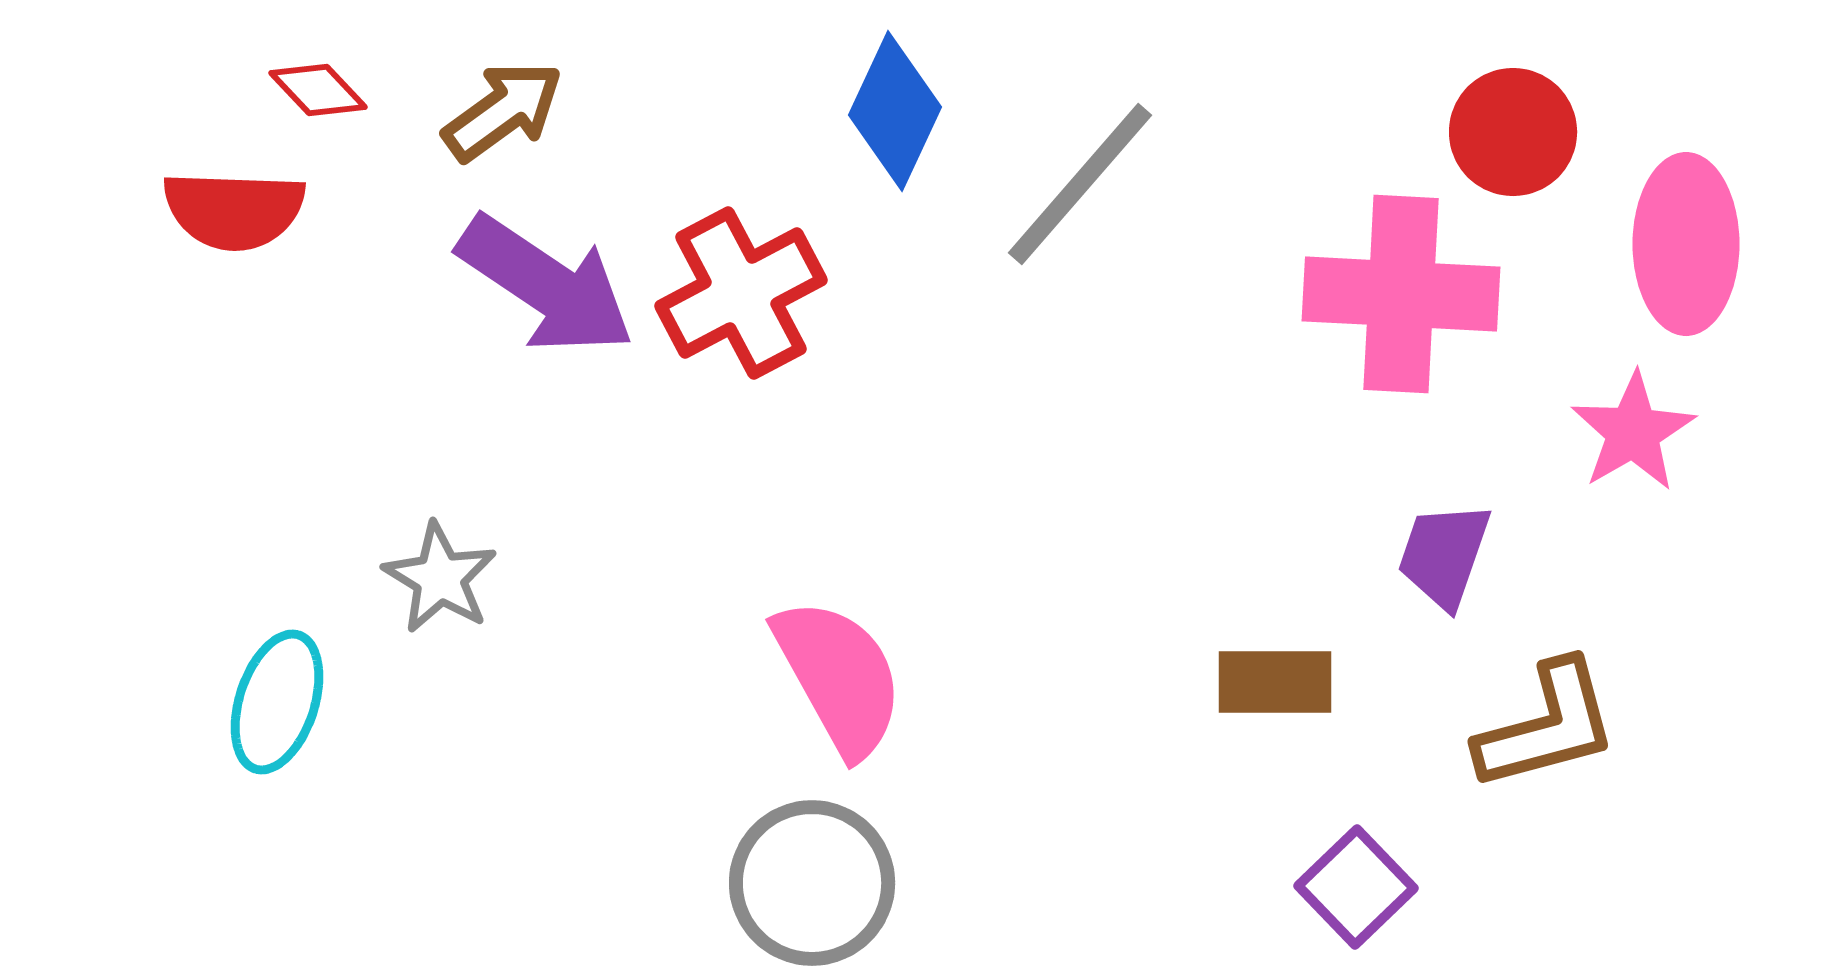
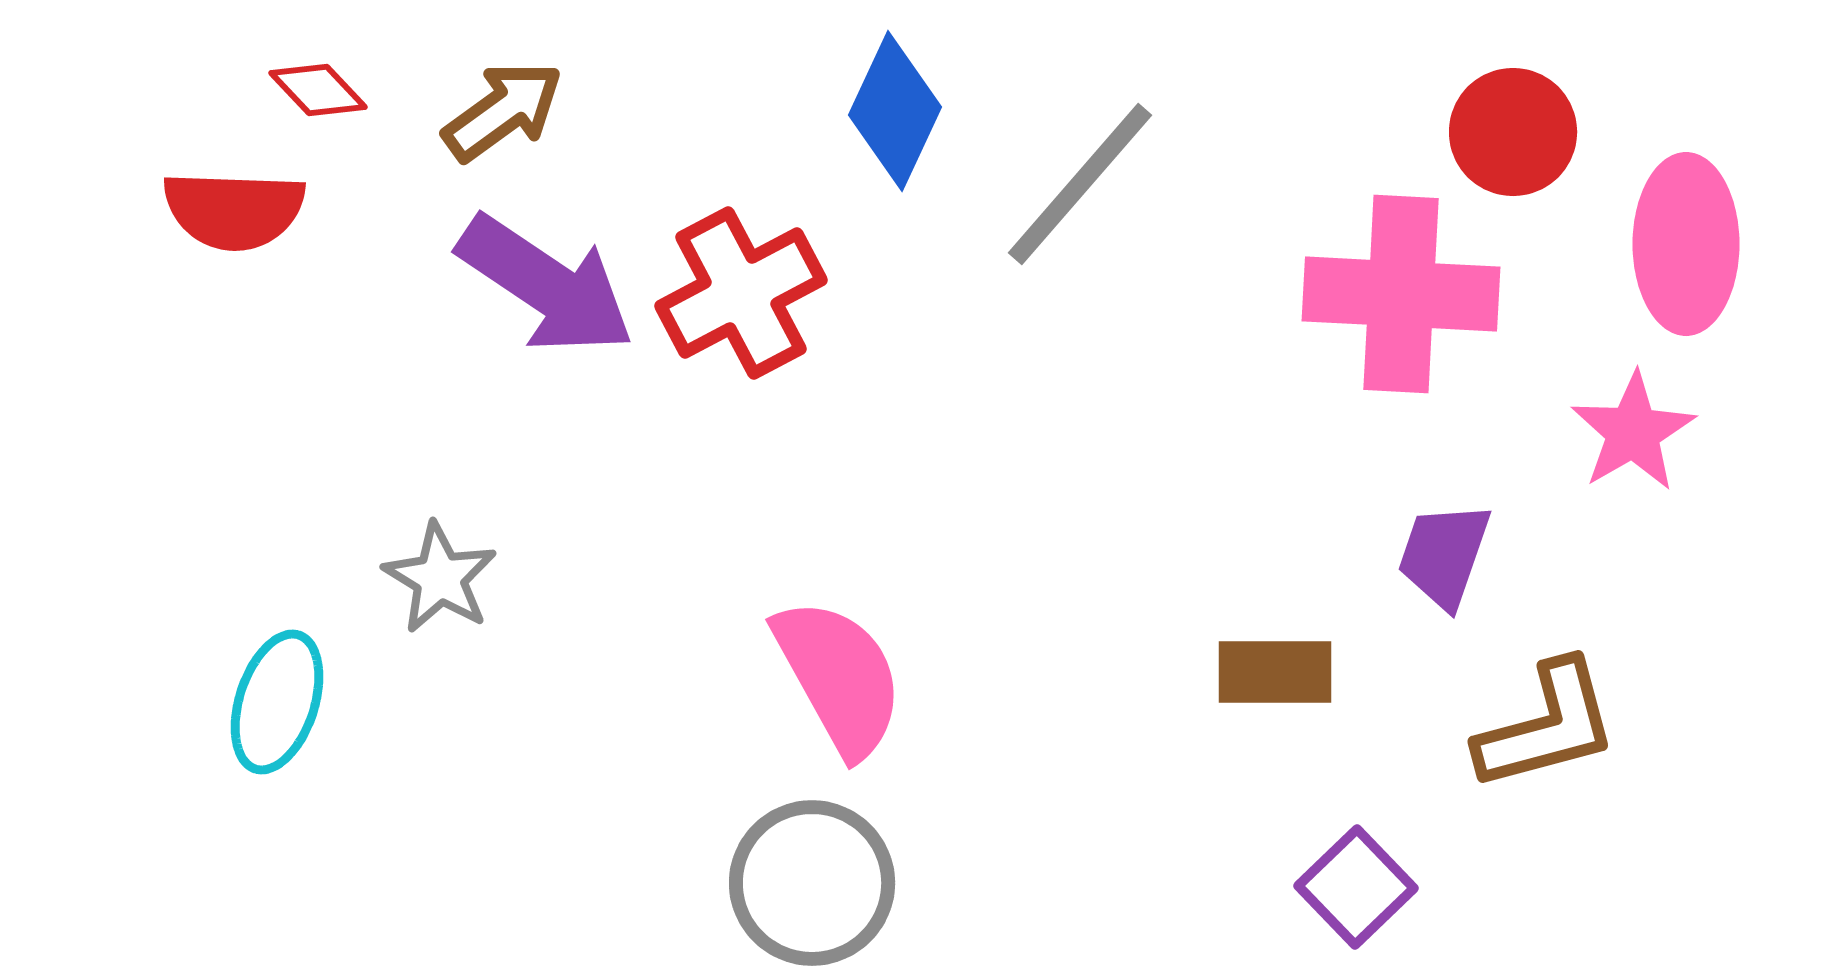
brown rectangle: moved 10 px up
